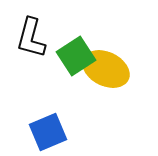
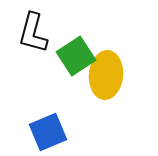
black L-shape: moved 2 px right, 5 px up
yellow ellipse: moved 6 px down; rotated 69 degrees clockwise
